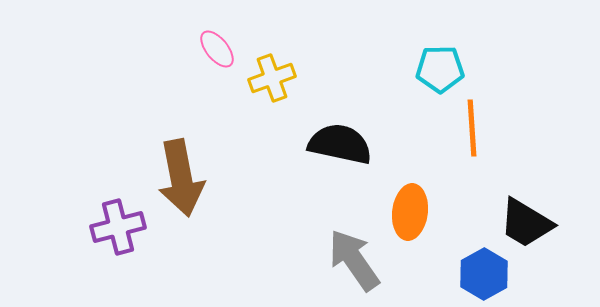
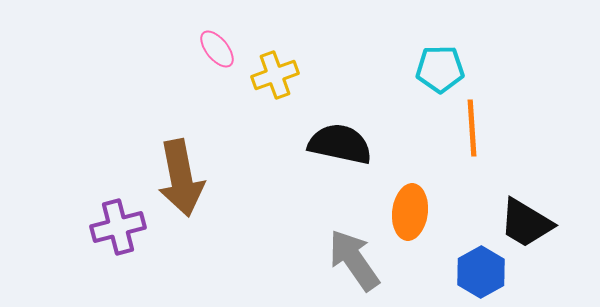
yellow cross: moved 3 px right, 3 px up
blue hexagon: moved 3 px left, 2 px up
